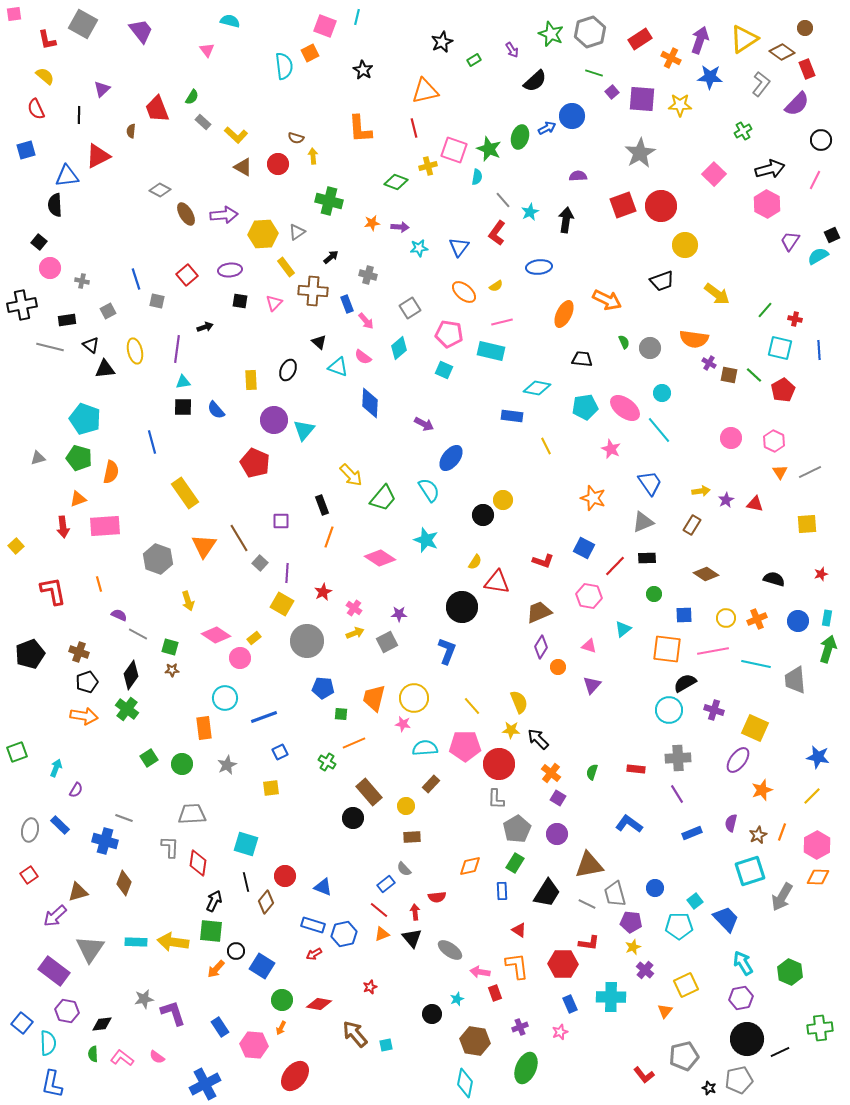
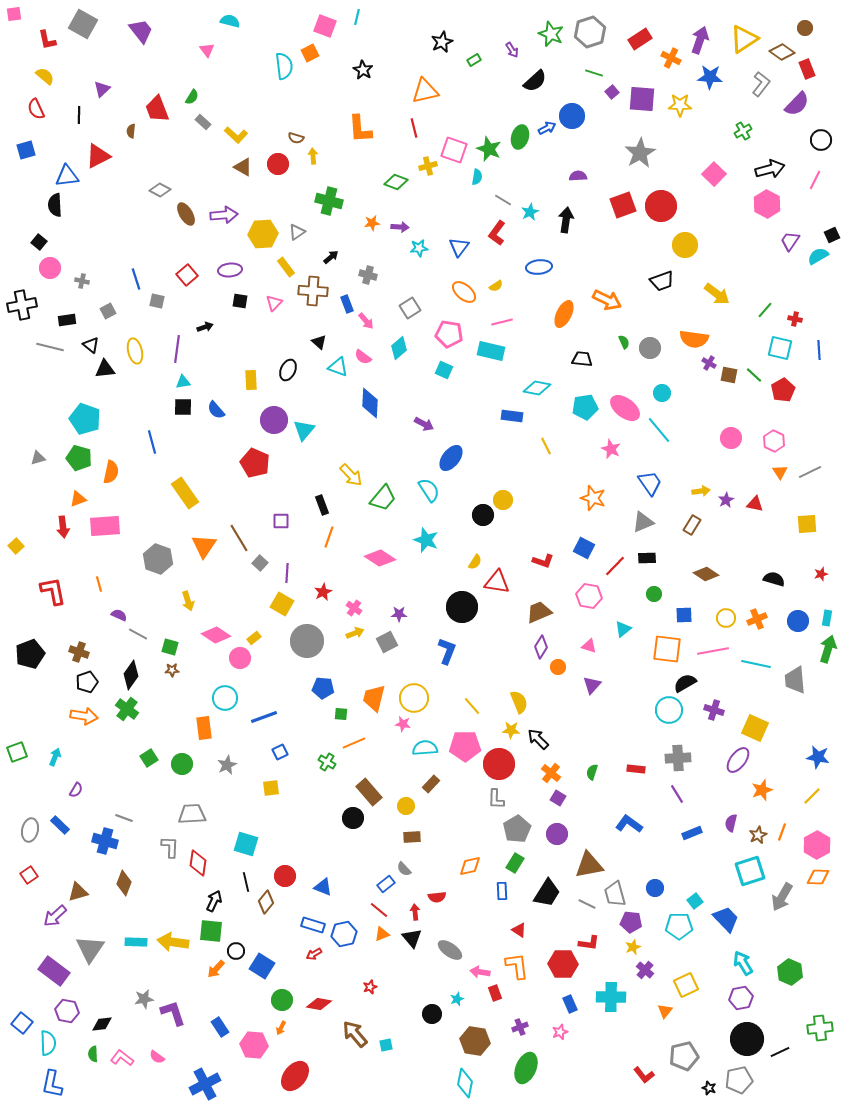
gray line at (503, 200): rotated 18 degrees counterclockwise
cyan arrow at (56, 768): moved 1 px left, 11 px up
